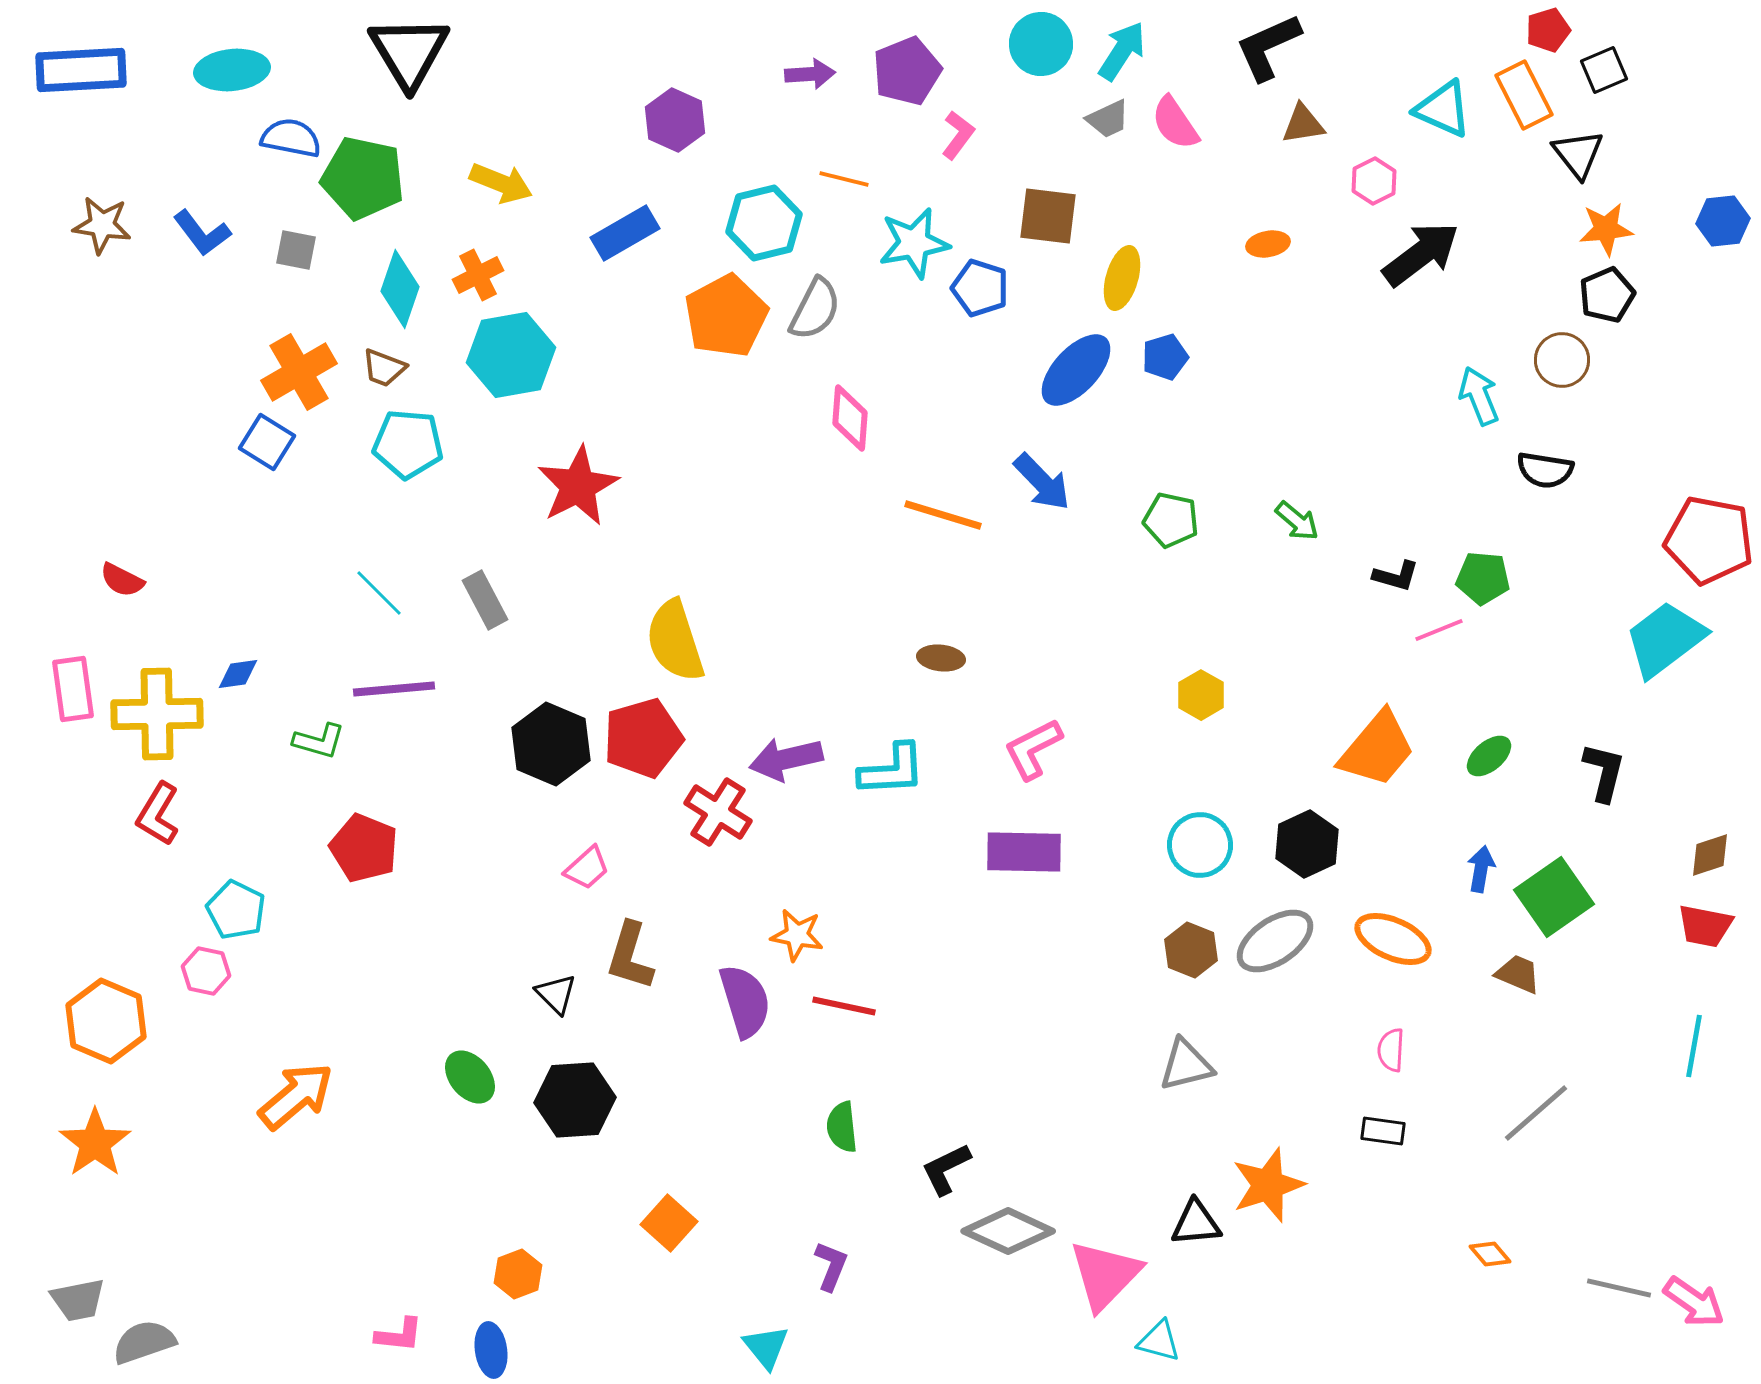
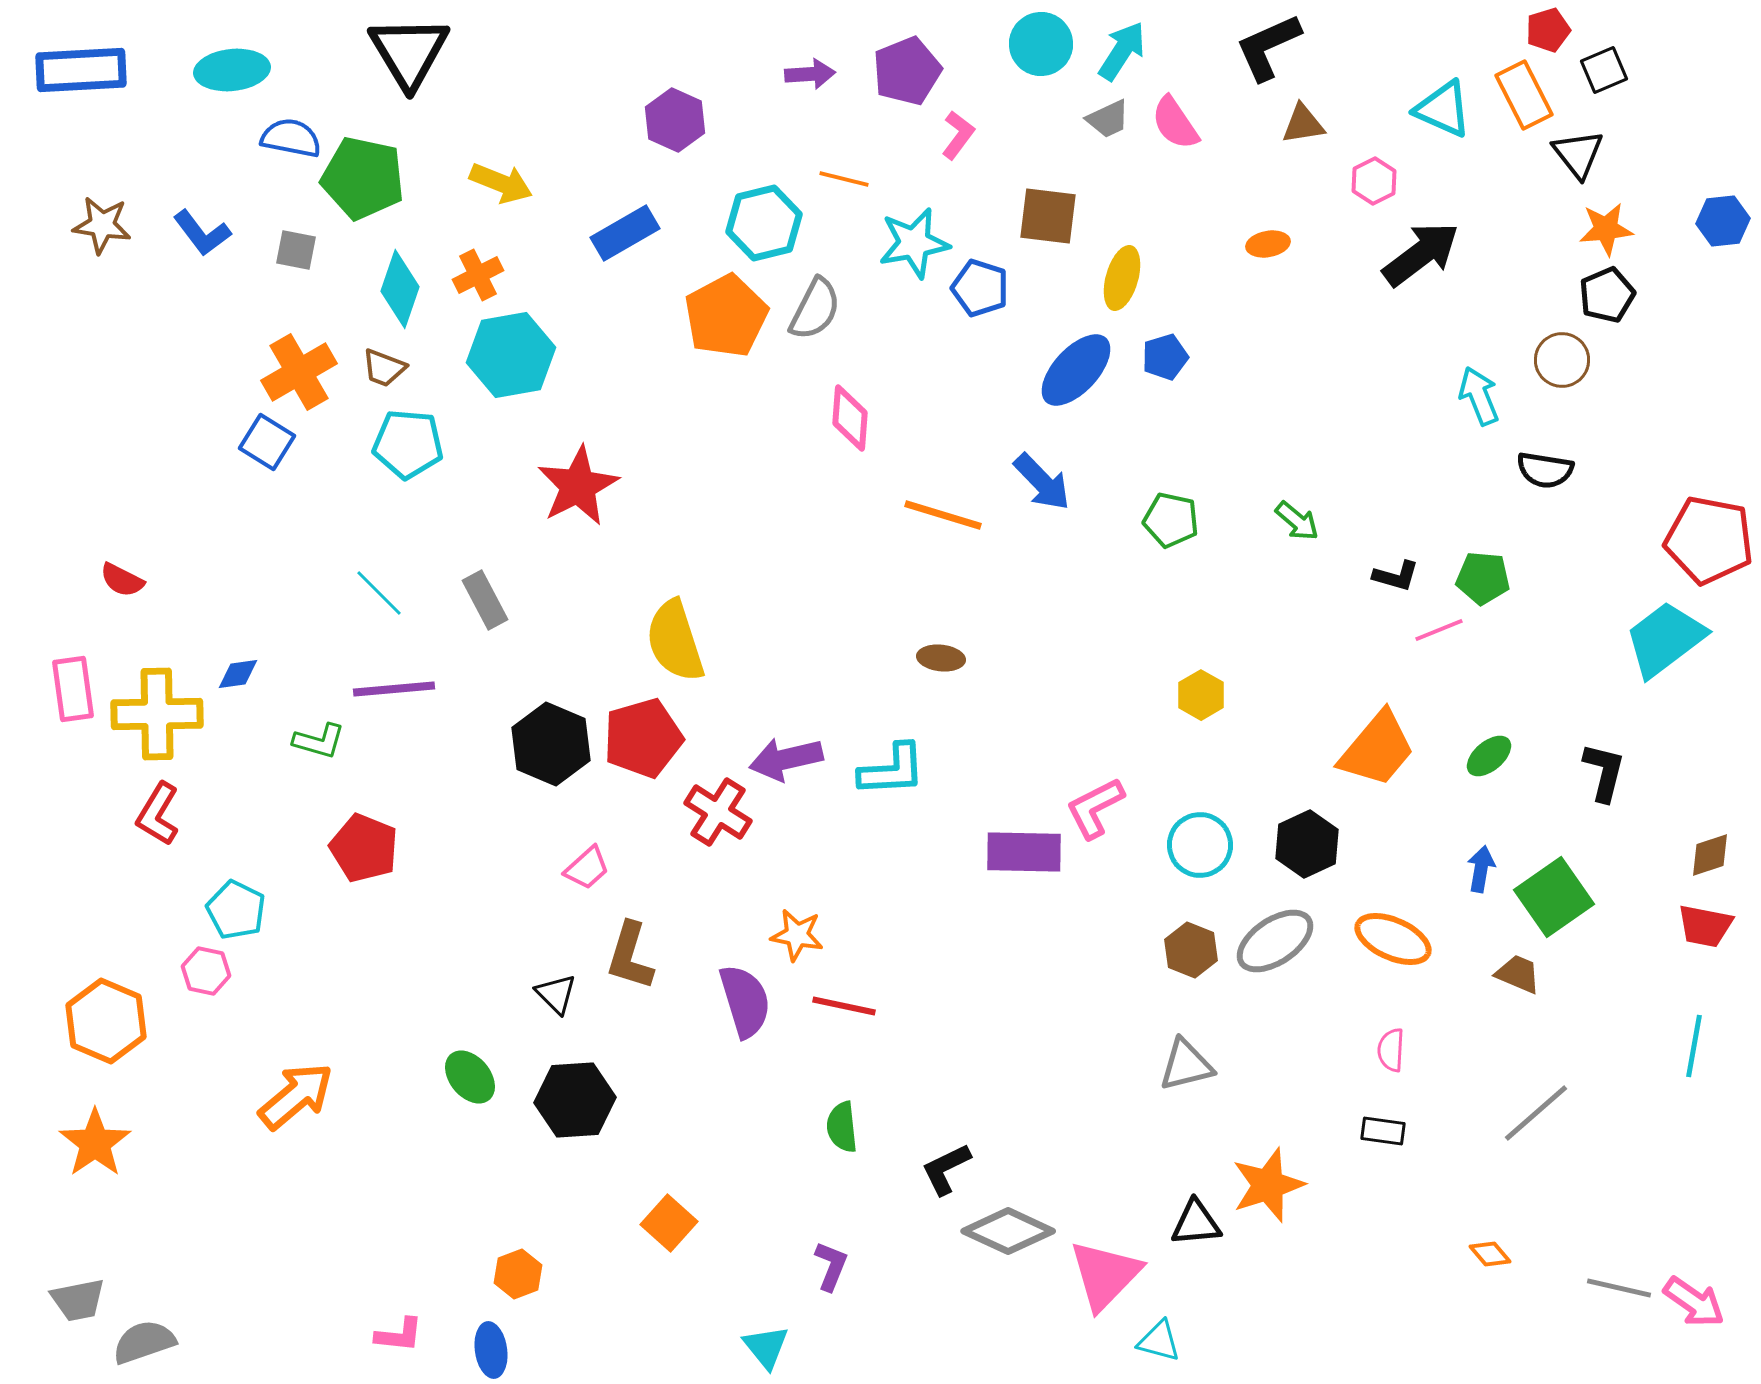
pink L-shape at (1033, 749): moved 62 px right, 59 px down
